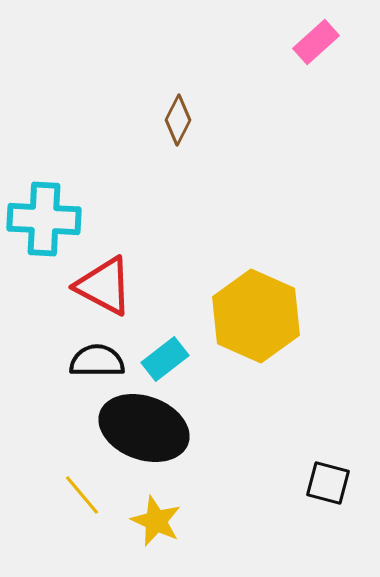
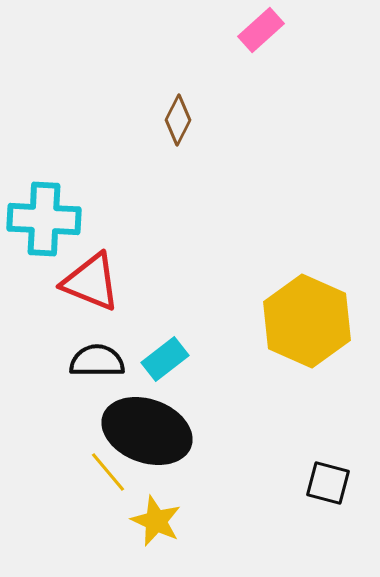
pink rectangle: moved 55 px left, 12 px up
red triangle: moved 13 px left, 4 px up; rotated 6 degrees counterclockwise
yellow hexagon: moved 51 px right, 5 px down
black ellipse: moved 3 px right, 3 px down
yellow line: moved 26 px right, 23 px up
